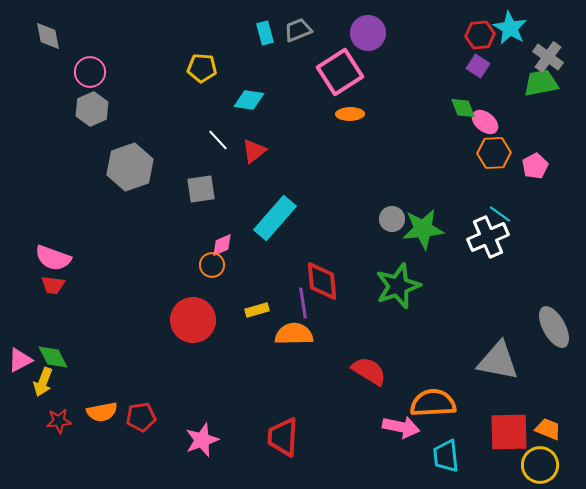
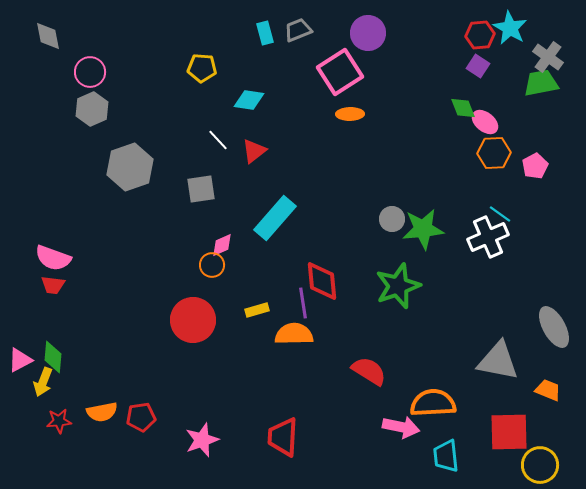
green diamond at (53, 357): rotated 32 degrees clockwise
orange trapezoid at (548, 429): moved 39 px up
